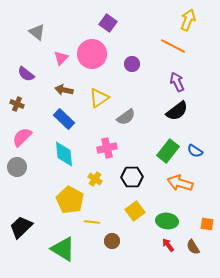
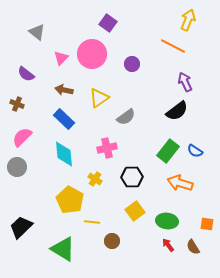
purple arrow: moved 8 px right
